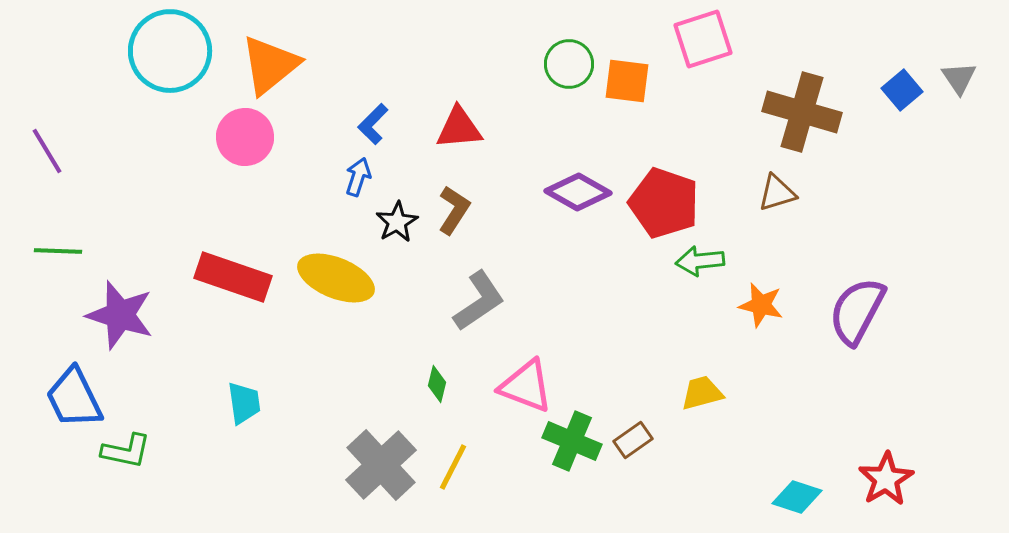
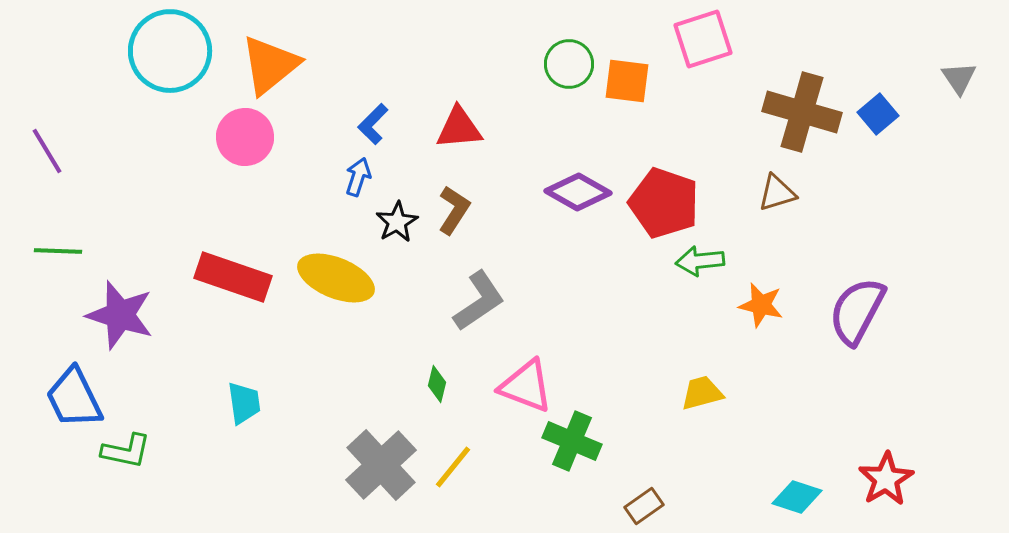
blue square: moved 24 px left, 24 px down
brown rectangle: moved 11 px right, 66 px down
yellow line: rotated 12 degrees clockwise
